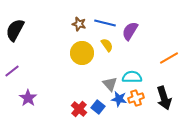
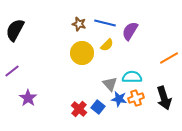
yellow semicircle: rotated 80 degrees clockwise
